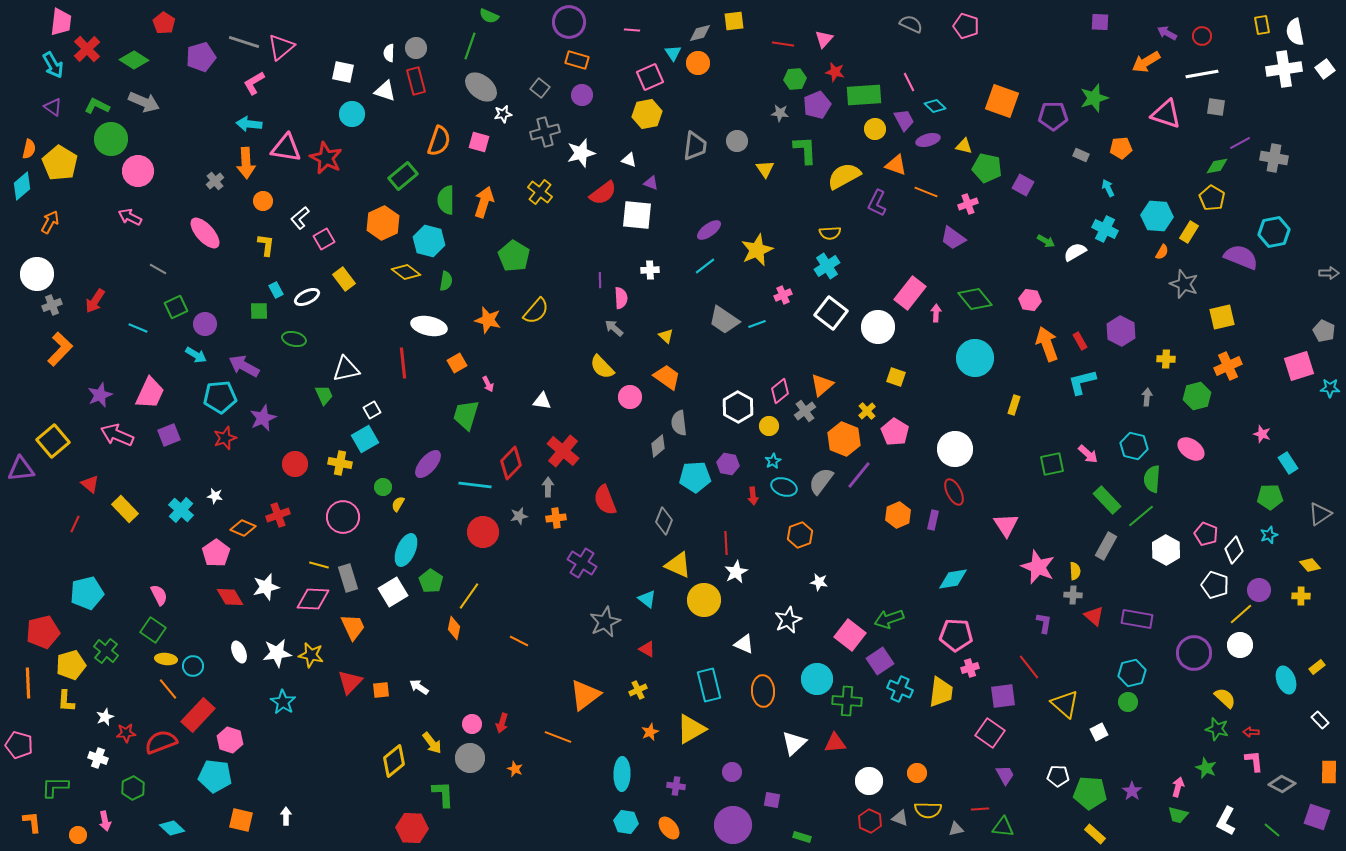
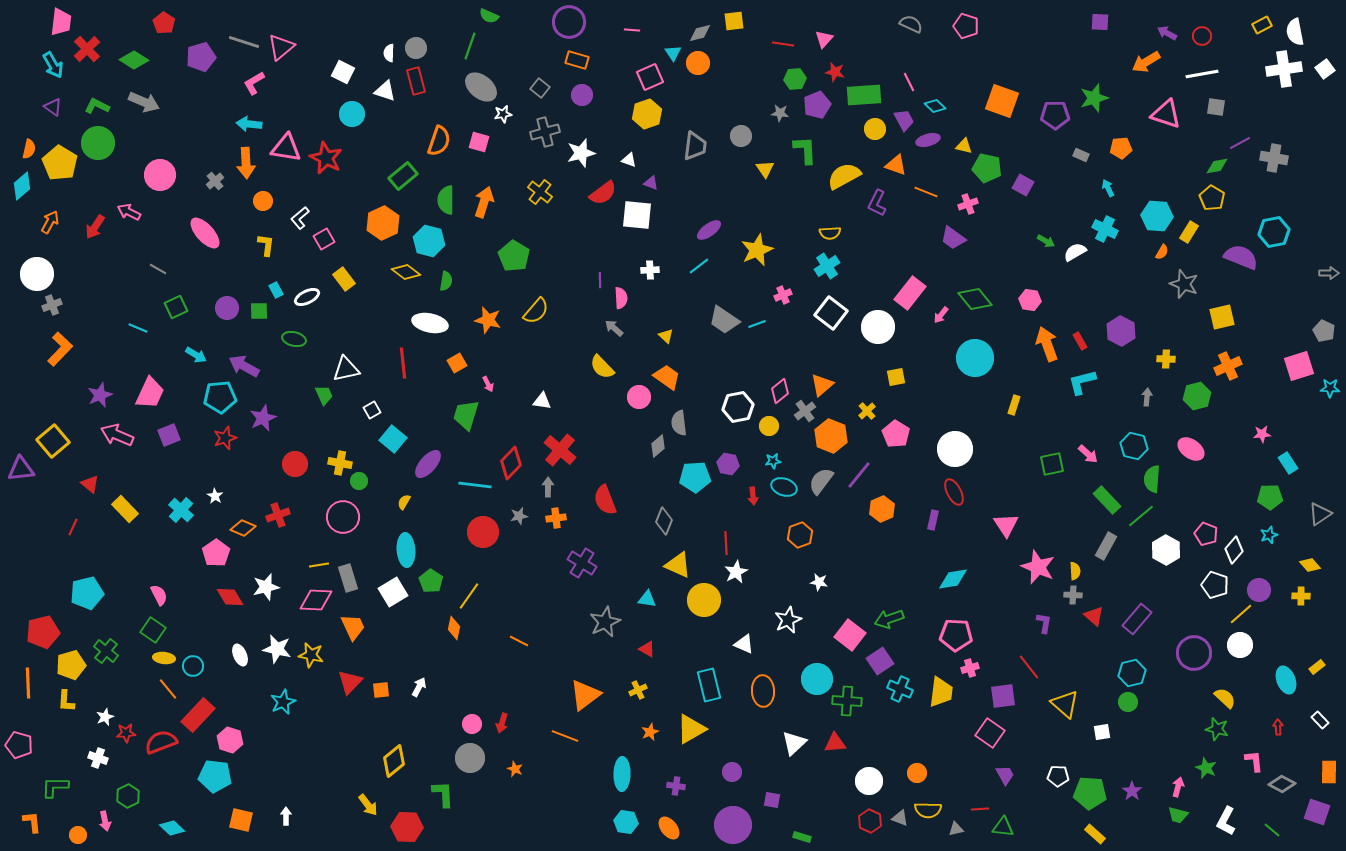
yellow rectangle at (1262, 25): rotated 72 degrees clockwise
white square at (343, 72): rotated 15 degrees clockwise
yellow hexagon at (647, 114): rotated 8 degrees counterclockwise
purple pentagon at (1053, 116): moved 2 px right, 1 px up
green circle at (111, 139): moved 13 px left, 4 px down
gray circle at (737, 141): moved 4 px right, 5 px up
pink circle at (138, 171): moved 22 px right, 4 px down
pink arrow at (130, 217): moved 1 px left, 5 px up
cyan line at (705, 266): moved 6 px left
red arrow at (95, 301): moved 74 px up
pink arrow at (936, 313): moved 5 px right, 2 px down; rotated 144 degrees counterclockwise
purple circle at (205, 324): moved 22 px right, 16 px up
white ellipse at (429, 326): moved 1 px right, 3 px up
yellow square at (896, 377): rotated 30 degrees counterclockwise
pink circle at (630, 397): moved 9 px right
white hexagon at (738, 407): rotated 20 degrees clockwise
pink pentagon at (895, 432): moved 1 px right, 2 px down
pink star at (1262, 434): rotated 24 degrees counterclockwise
cyan square at (365, 439): moved 28 px right; rotated 20 degrees counterclockwise
orange hexagon at (844, 439): moved 13 px left, 3 px up
red cross at (563, 451): moved 3 px left, 1 px up
cyan star at (773, 461): rotated 21 degrees clockwise
green circle at (383, 487): moved 24 px left, 6 px up
white star at (215, 496): rotated 21 degrees clockwise
yellow semicircle at (398, 504): moved 6 px right, 2 px up
orange hexagon at (898, 515): moved 16 px left, 6 px up
red line at (75, 524): moved 2 px left, 3 px down
cyan ellipse at (406, 550): rotated 28 degrees counterclockwise
yellow line at (319, 565): rotated 24 degrees counterclockwise
pink diamond at (313, 599): moved 3 px right, 1 px down
cyan triangle at (647, 599): rotated 30 degrees counterclockwise
purple rectangle at (1137, 619): rotated 60 degrees counterclockwise
white ellipse at (239, 652): moved 1 px right, 3 px down
white star at (277, 653): moved 4 px up; rotated 20 degrees clockwise
yellow ellipse at (166, 659): moved 2 px left, 1 px up
white arrow at (419, 687): rotated 84 degrees clockwise
cyan star at (283, 702): rotated 15 degrees clockwise
white square at (1099, 732): moved 3 px right; rotated 18 degrees clockwise
red arrow at (1251, 732): moved 27 px right, 5 px up; rotated 84 degrees clockwise
orange line at (558, 737): moved 7 px right, 1 px up
yellow arrow at (432, 743): moved 64 px left, 62 px down
green hexagon at (133, 788): moved 5 px left, 8 px down
purple square at (1317, 817): moved 5 px up
red hexagon at (412, 828): moved 5 px left, 1 px up
